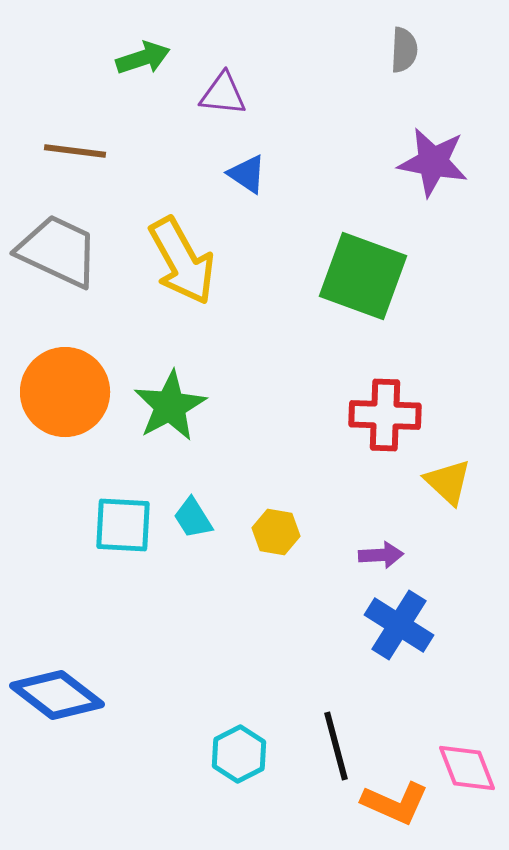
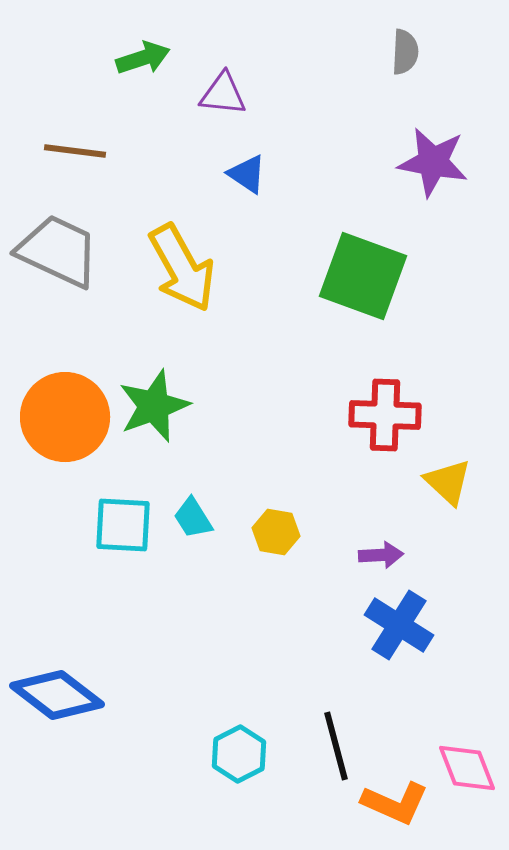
gray semicircle: moved 1 px right, 2 px down
yellow arrow: moved 7 px down
orange circle: moved 25 px down
green star: moved 16 px left; rotated 8 degrees clockwise
